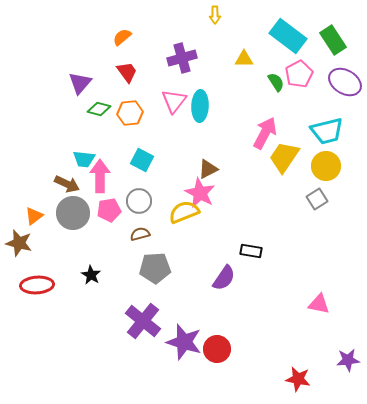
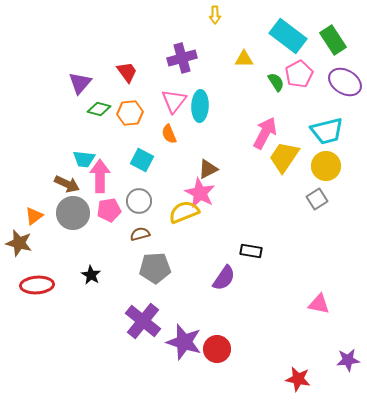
orange semicircle at (122, 37): moved 47 px right, 97 px down; rotated 72 degrees counterclockwise
